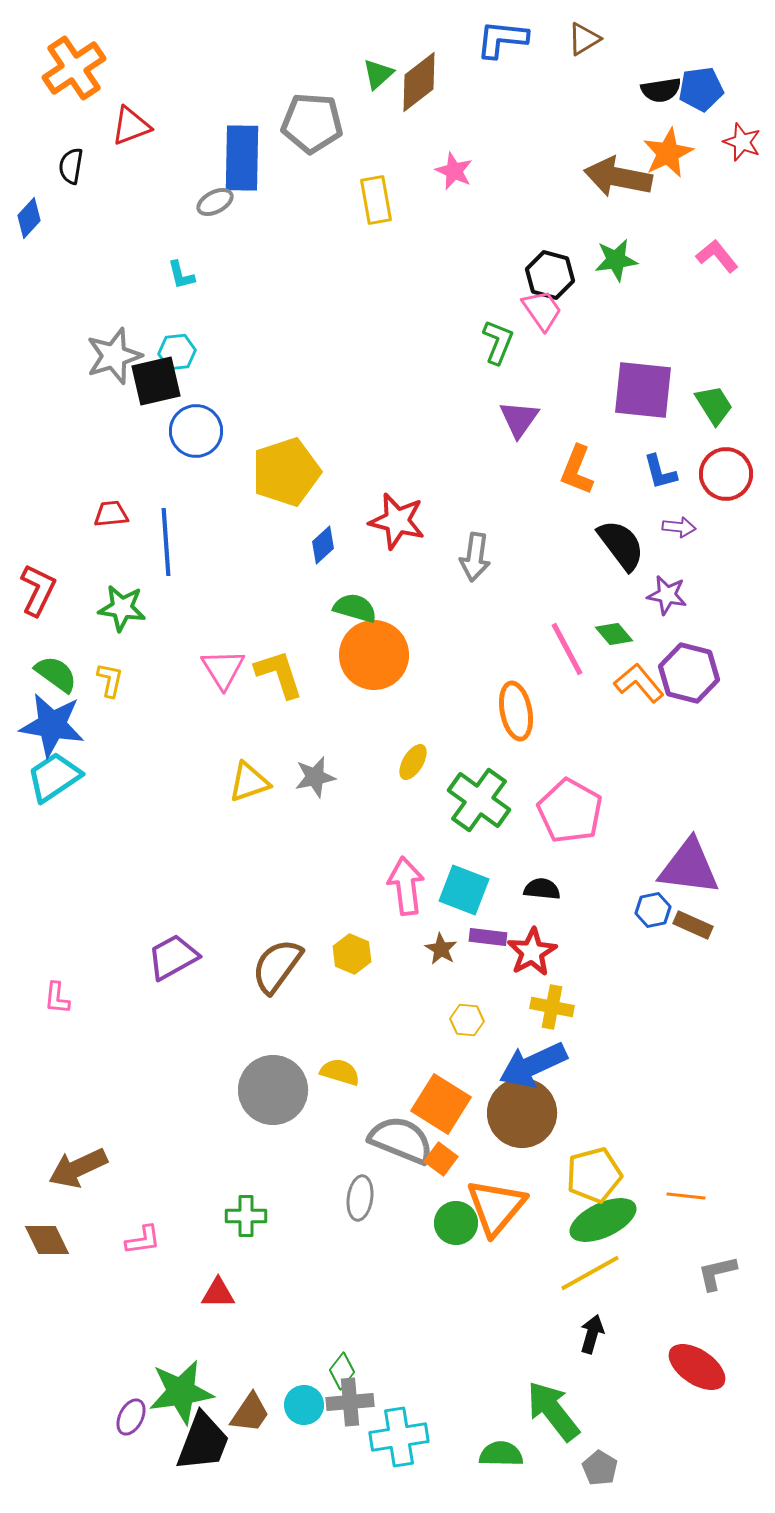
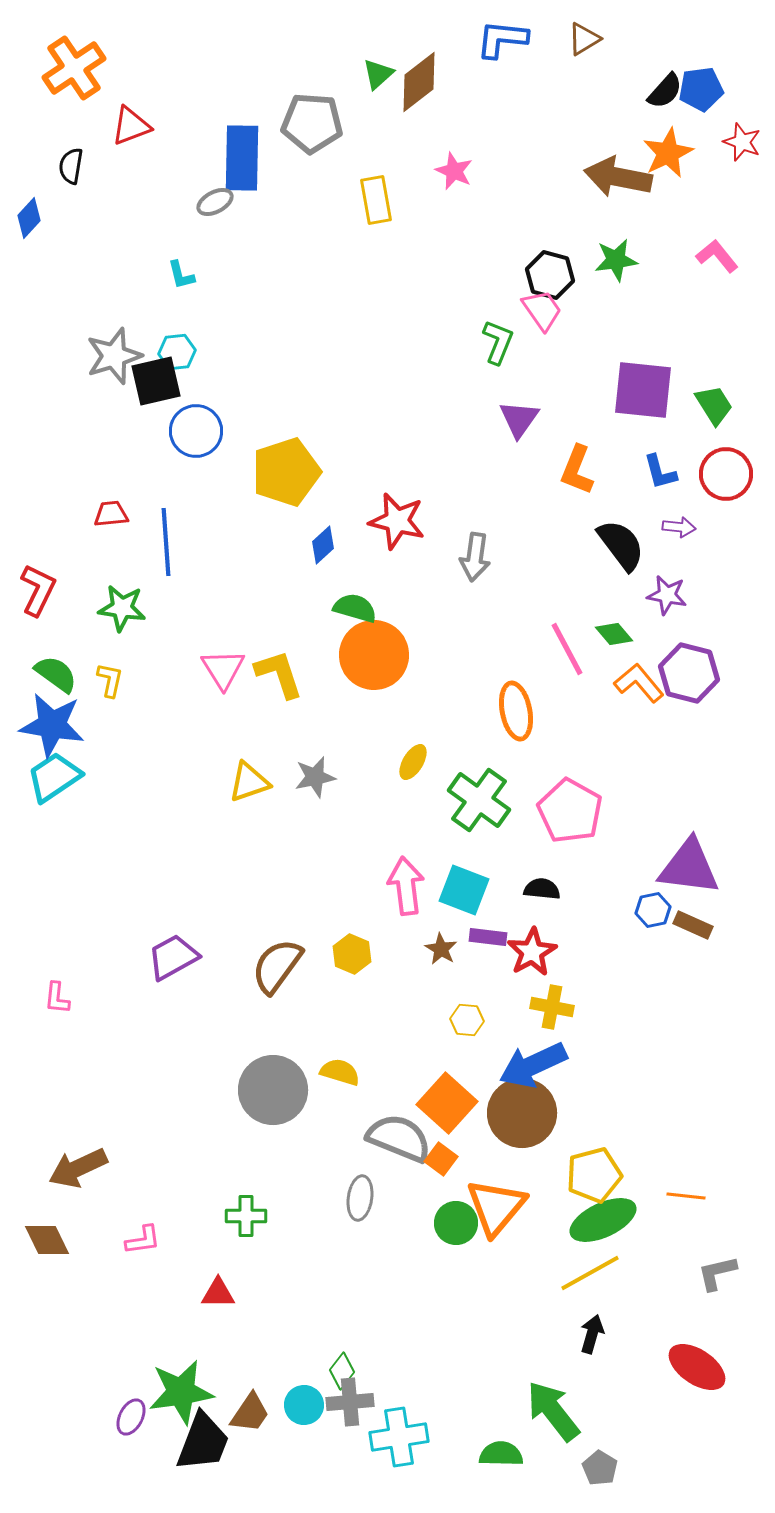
black semicircle at (661, 90): moved 4 px right, 1 px down; rotated 39 degrees counterclockwise
orange square at (441, 1104): moved 6 px right, 1 px up; rotated 10 degrees clockwise
gray semicircle at (401, 1140): moved 2 px left, 2 px up
